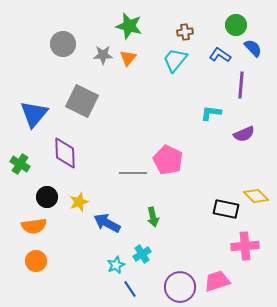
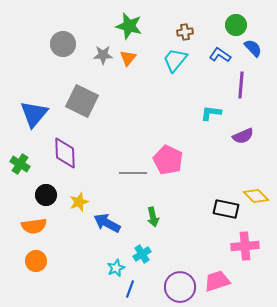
purple semicircle: moved 1 px left, 2 px down
black circle: moved 1 px left, 2 px up
cyan star: moved 3 px down
blue line: rotated 54 degrees clockwise
